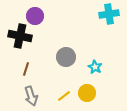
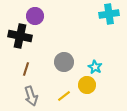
gray circle: moved 2 px left, 5 px down
yellow circle: moved 8 px up
